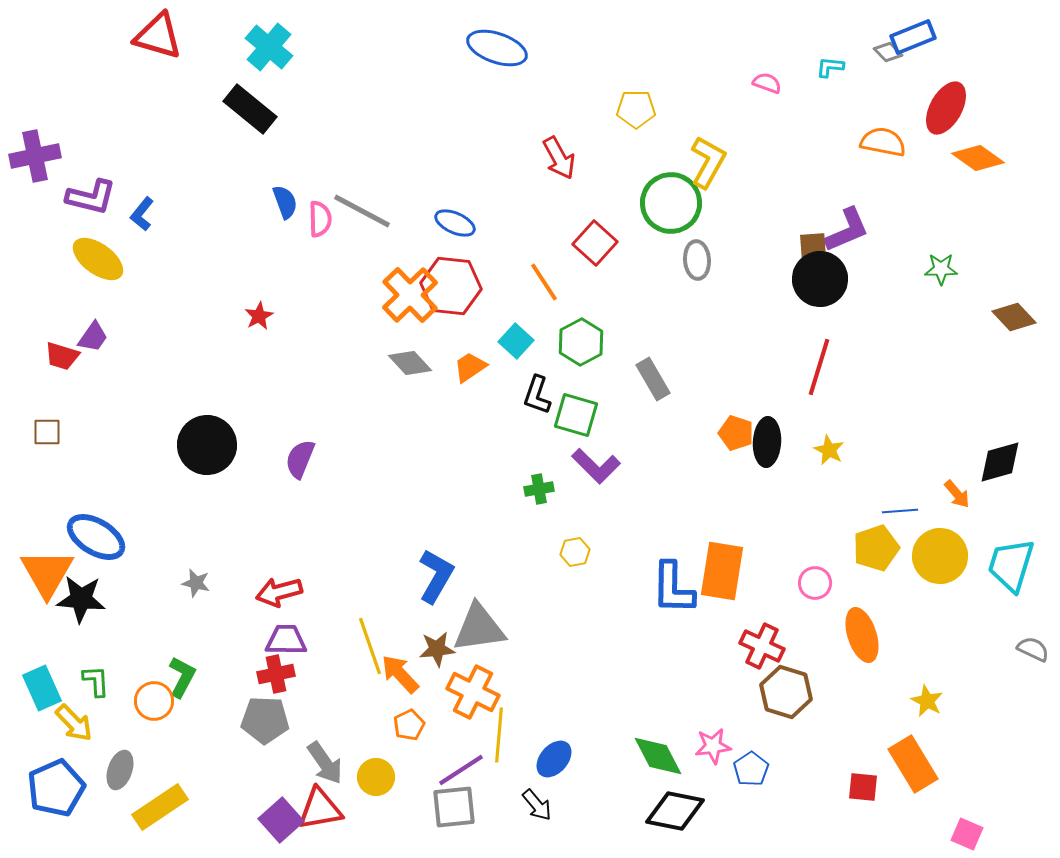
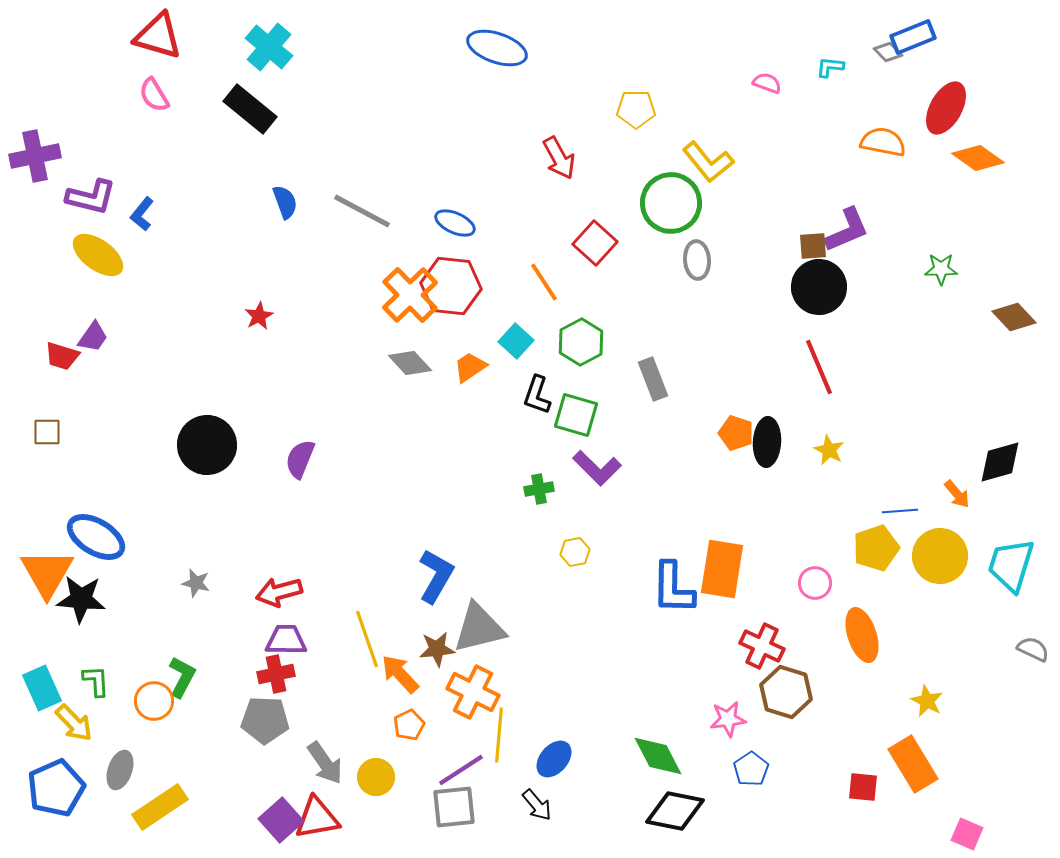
yellow L-shape at (708, 162): rotated 112 degrees clockwise
pink semicircle at (320, 219): moved 166 px left, 124 px up; rotated 150 degrees clockwise
yellow ellipse at (98, 259): moved 4 px up
black circle at (820, 279): moved 1 px left, 8 px down
red line at (819, 367): rotated 40 degrees counterclockwise
gray rectangle at (653, 379): rotated 9 degrees clockwise
purple L-shape at (596, 466): moved 1 px right, 2 px down
orange rectangle at (722, 571): moved 2 px up
gray triangle at (479, 628): rotated 6 degrees counterclockwise
yellow line at (370, 646): moved 3 px left, 7 px up
pink star at (713, 746): moved 15 px right, 27 px up
red triangle at (320, 809): moved 3 px left, 9 px down
